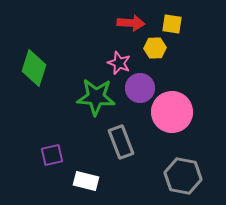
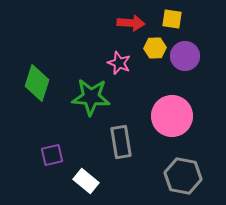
yellow square: moved 5 px up
green diamond: moved 3 px right, 15 px down
purple circle: moved 45 px right, 32 px up
green star: moved 5 px left
pink circle: moved 4 px down
gray rectangle: rotated 12 degrees clockwise
white rectangle: rotated 25 degrees clockwise
